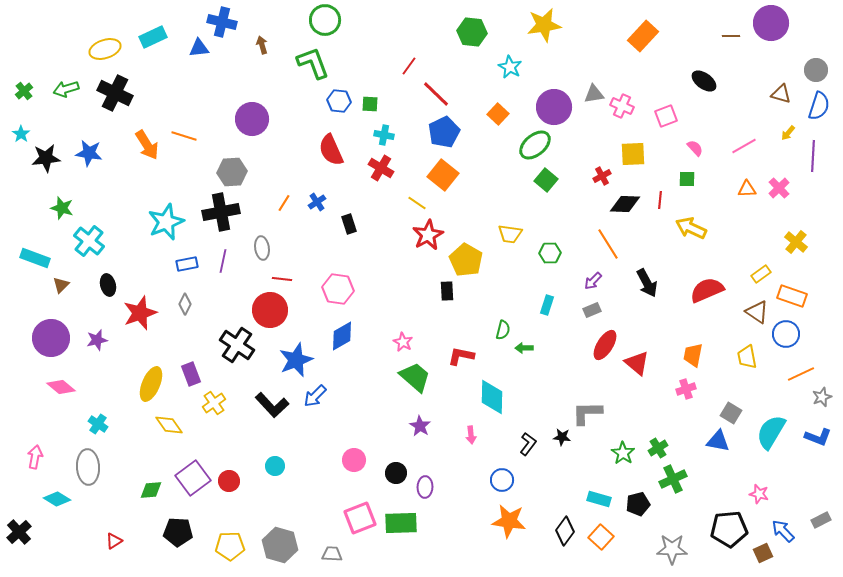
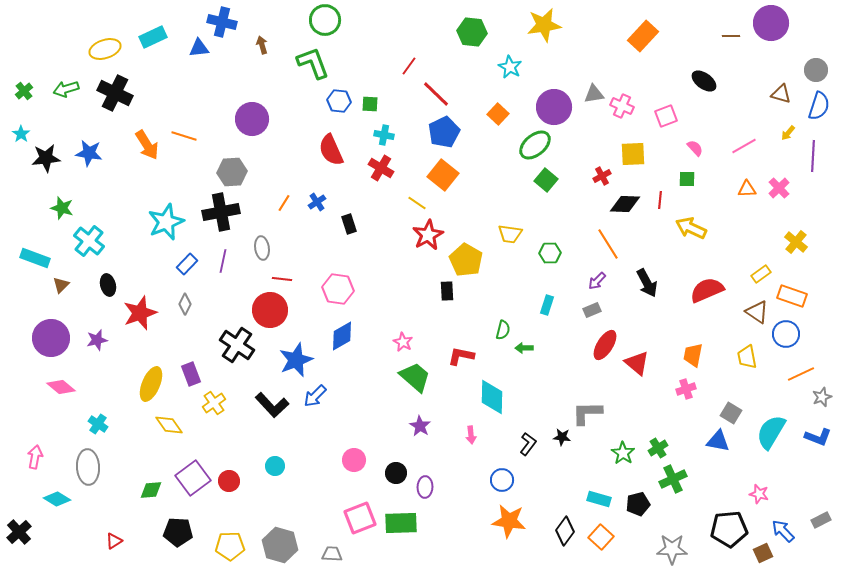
blue rectangle at (187, 264): rotated 35 degrees counterclockwise
purple arrow at (593, 281): moved 4 px right
